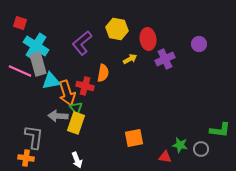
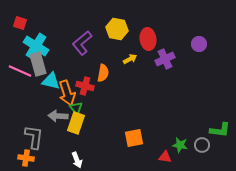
cyan triangle: rotated 24 degrees clockwise
gray circle: moved 1 px right, 4 px up
